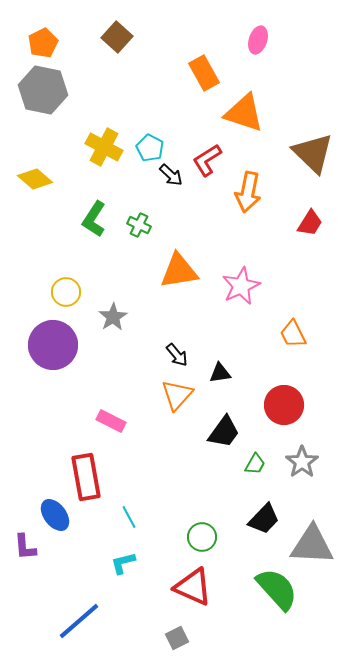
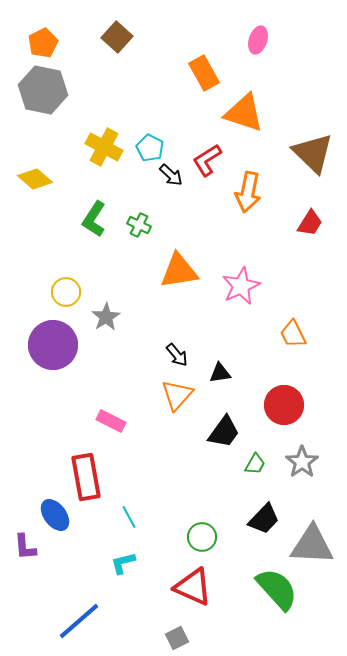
gray star at (113, 317): moved 7 px left
